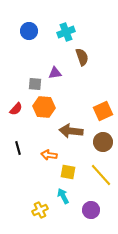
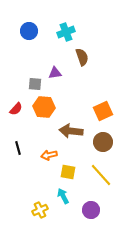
orange arrow: rotated 21 degrees counterclockwise
